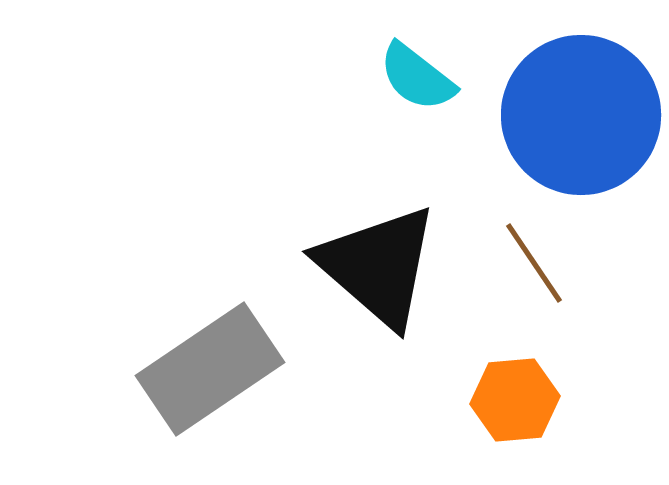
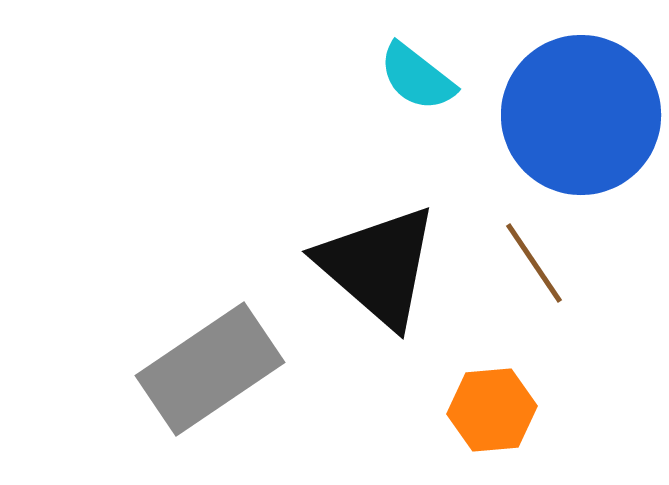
orange hexagon: moved 23 px left, 10 px down
